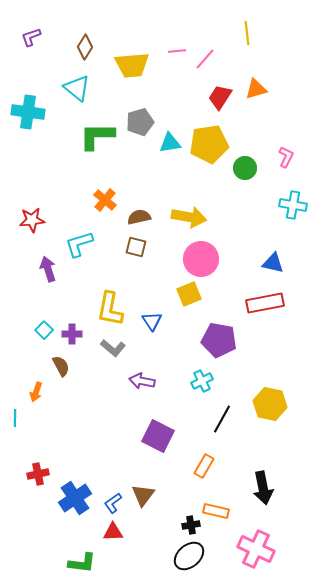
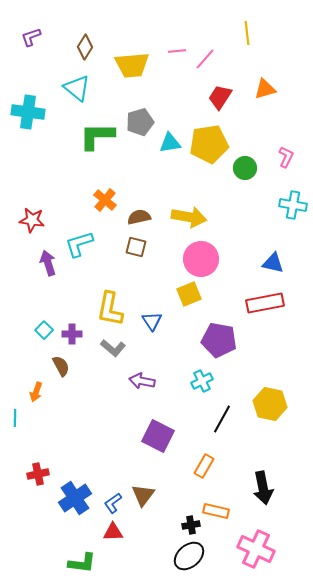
orange triangle at (256, 89): moved 9 px right
red star at (32, 220): rotated 15 degrees clockwise
purple arrow at (48, 269): moved 6 px up
